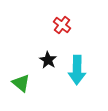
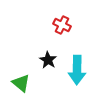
red cross: rotated 12 degrees counterclockwise
